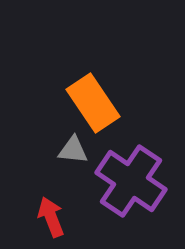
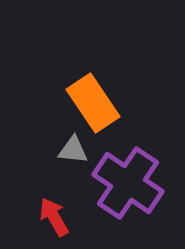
purple cross: moved 3 px left, 2 px down
red arrow: moved 3 px right; rotated 9 degrees counterclockwise
